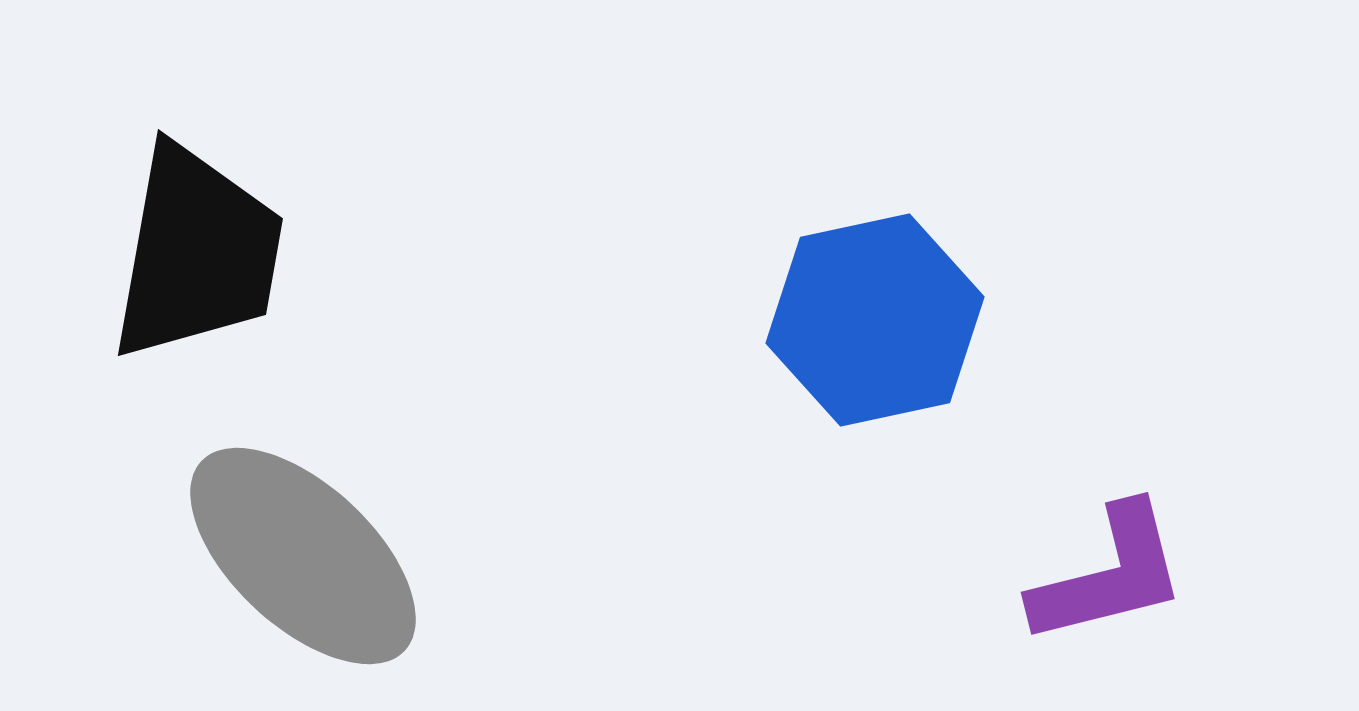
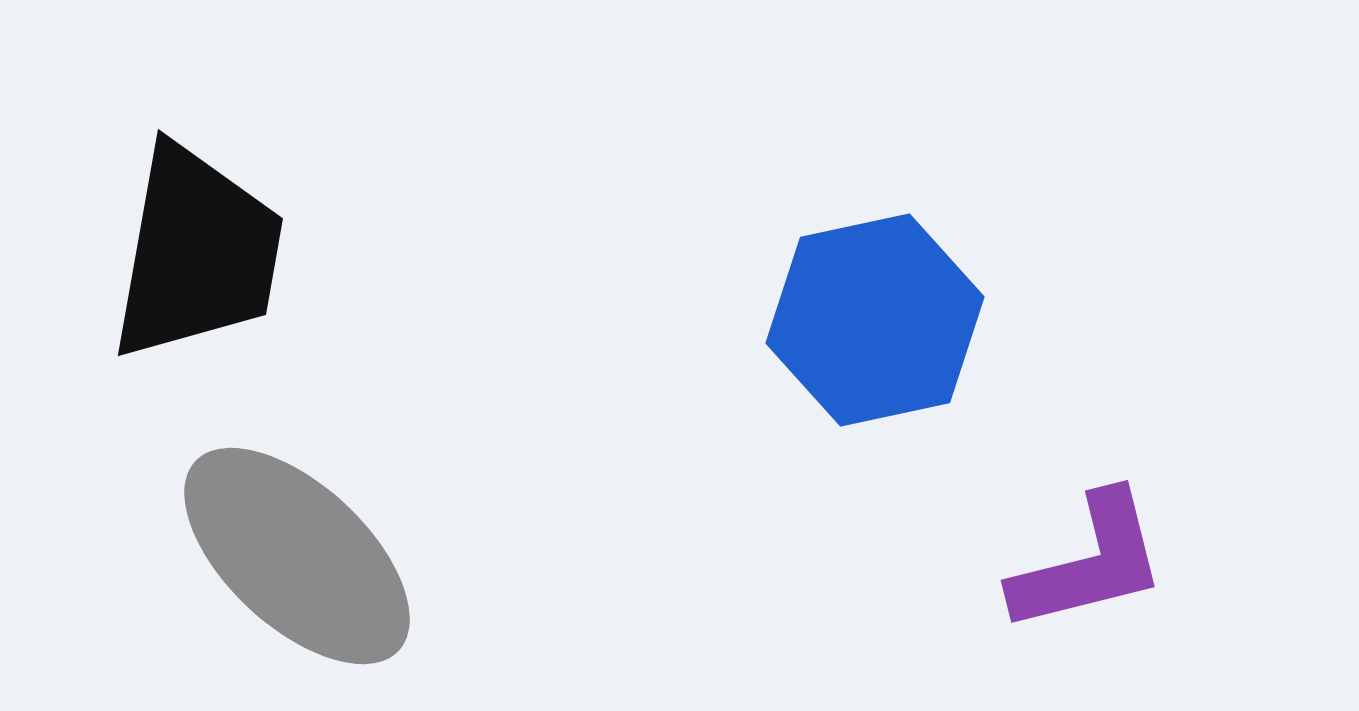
gray ellipse: moved 6 px left
purple L-shape: moved 20 px left, 12 px up
